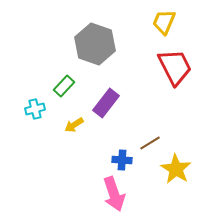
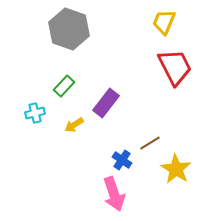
gray hexagon: moved 26 px left, 15 px up
cyan cross: moved 4 px down
blue cross: rotated 30 degrees clockwise
